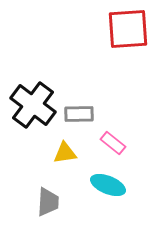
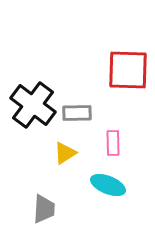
red square: moved 41 px down; rotated 6 degrees clockwise
gray rectangle: moved 2 px left, 1 px up
pink rectangle: rotated 50 degrees clockwise
yellow triangle: rotated 25 degrees counterclockwise
gray trapezoid: moved 4 px left, 7 px down
